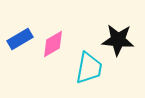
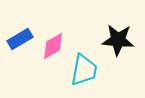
pink diamond: moved 2 px down
cyan trapezoid: moved 5 px left, 2 px down
